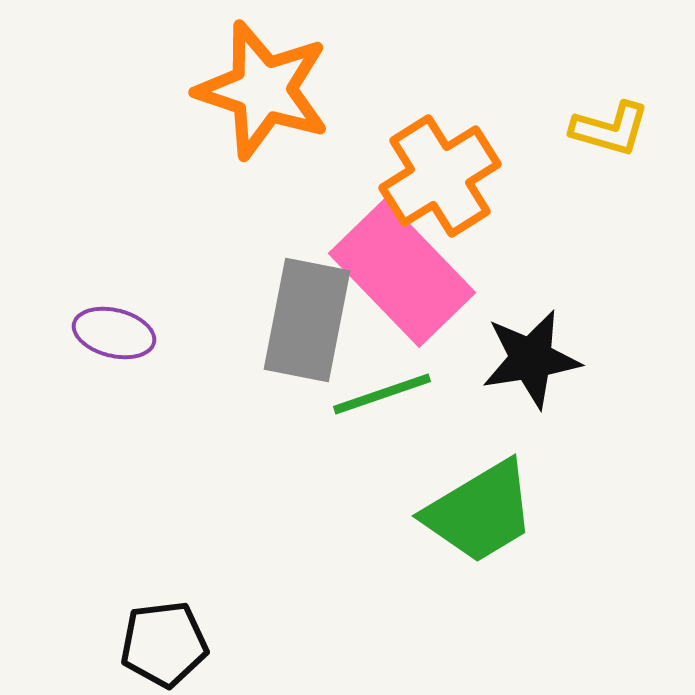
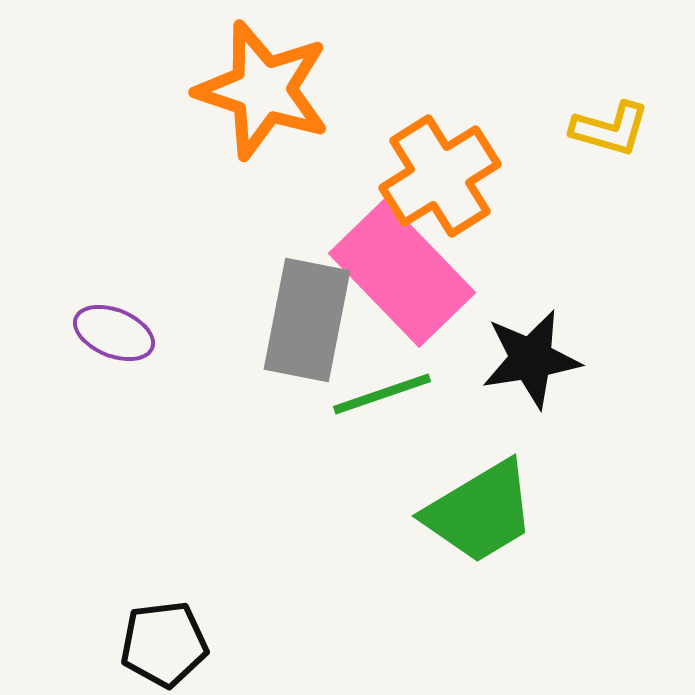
purple ellipse: rotated 8 degrees clockwise
